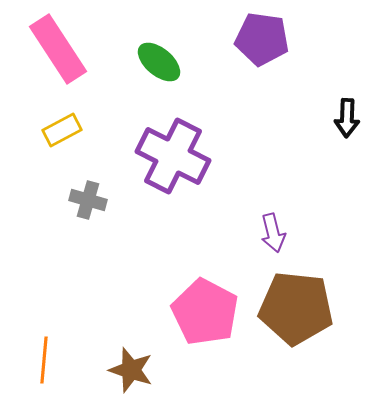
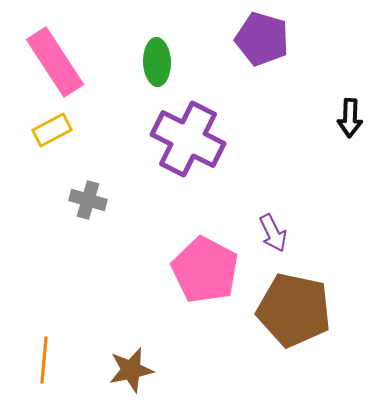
purple pentagon: rotated 8 degrees clockwise
pink rectangle: moved 3 px left, 13 px down
green ellipse: moved 2 px left; rotated 48 degrees clockwise
black arrow: moved 3 px right
yellow rectangle: moved 10 px left
purple cross: moved 15 px right, 17 px up
purple arrow: rotated 12 degrees counterclockwise
brown pentagon: moved 2 px left, 2 px down; rotated 6 degrees clockwise
pink pentagon: moved 42 px up
brown star: rotated 30 degrees counterclockwise
